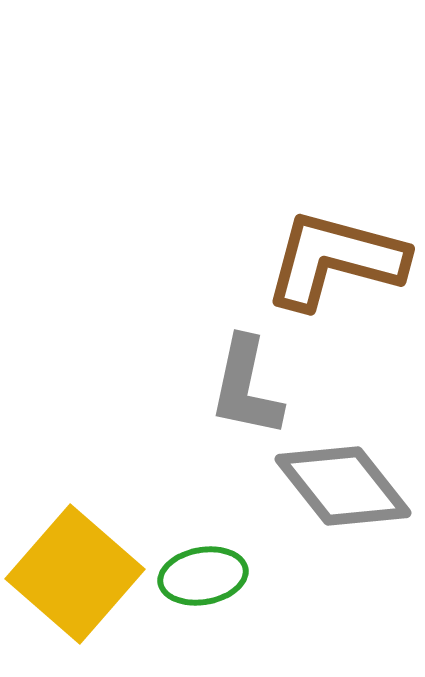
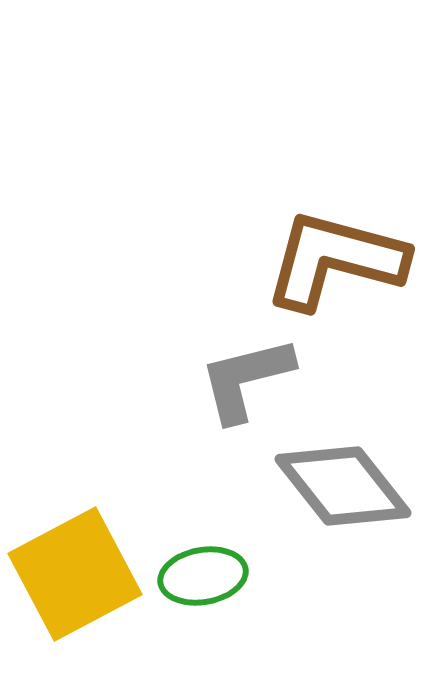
gray L-shape: moved 8 px up; rotated 64 degrees clockwise
yellow square: rotated 21 degrees clockwise
